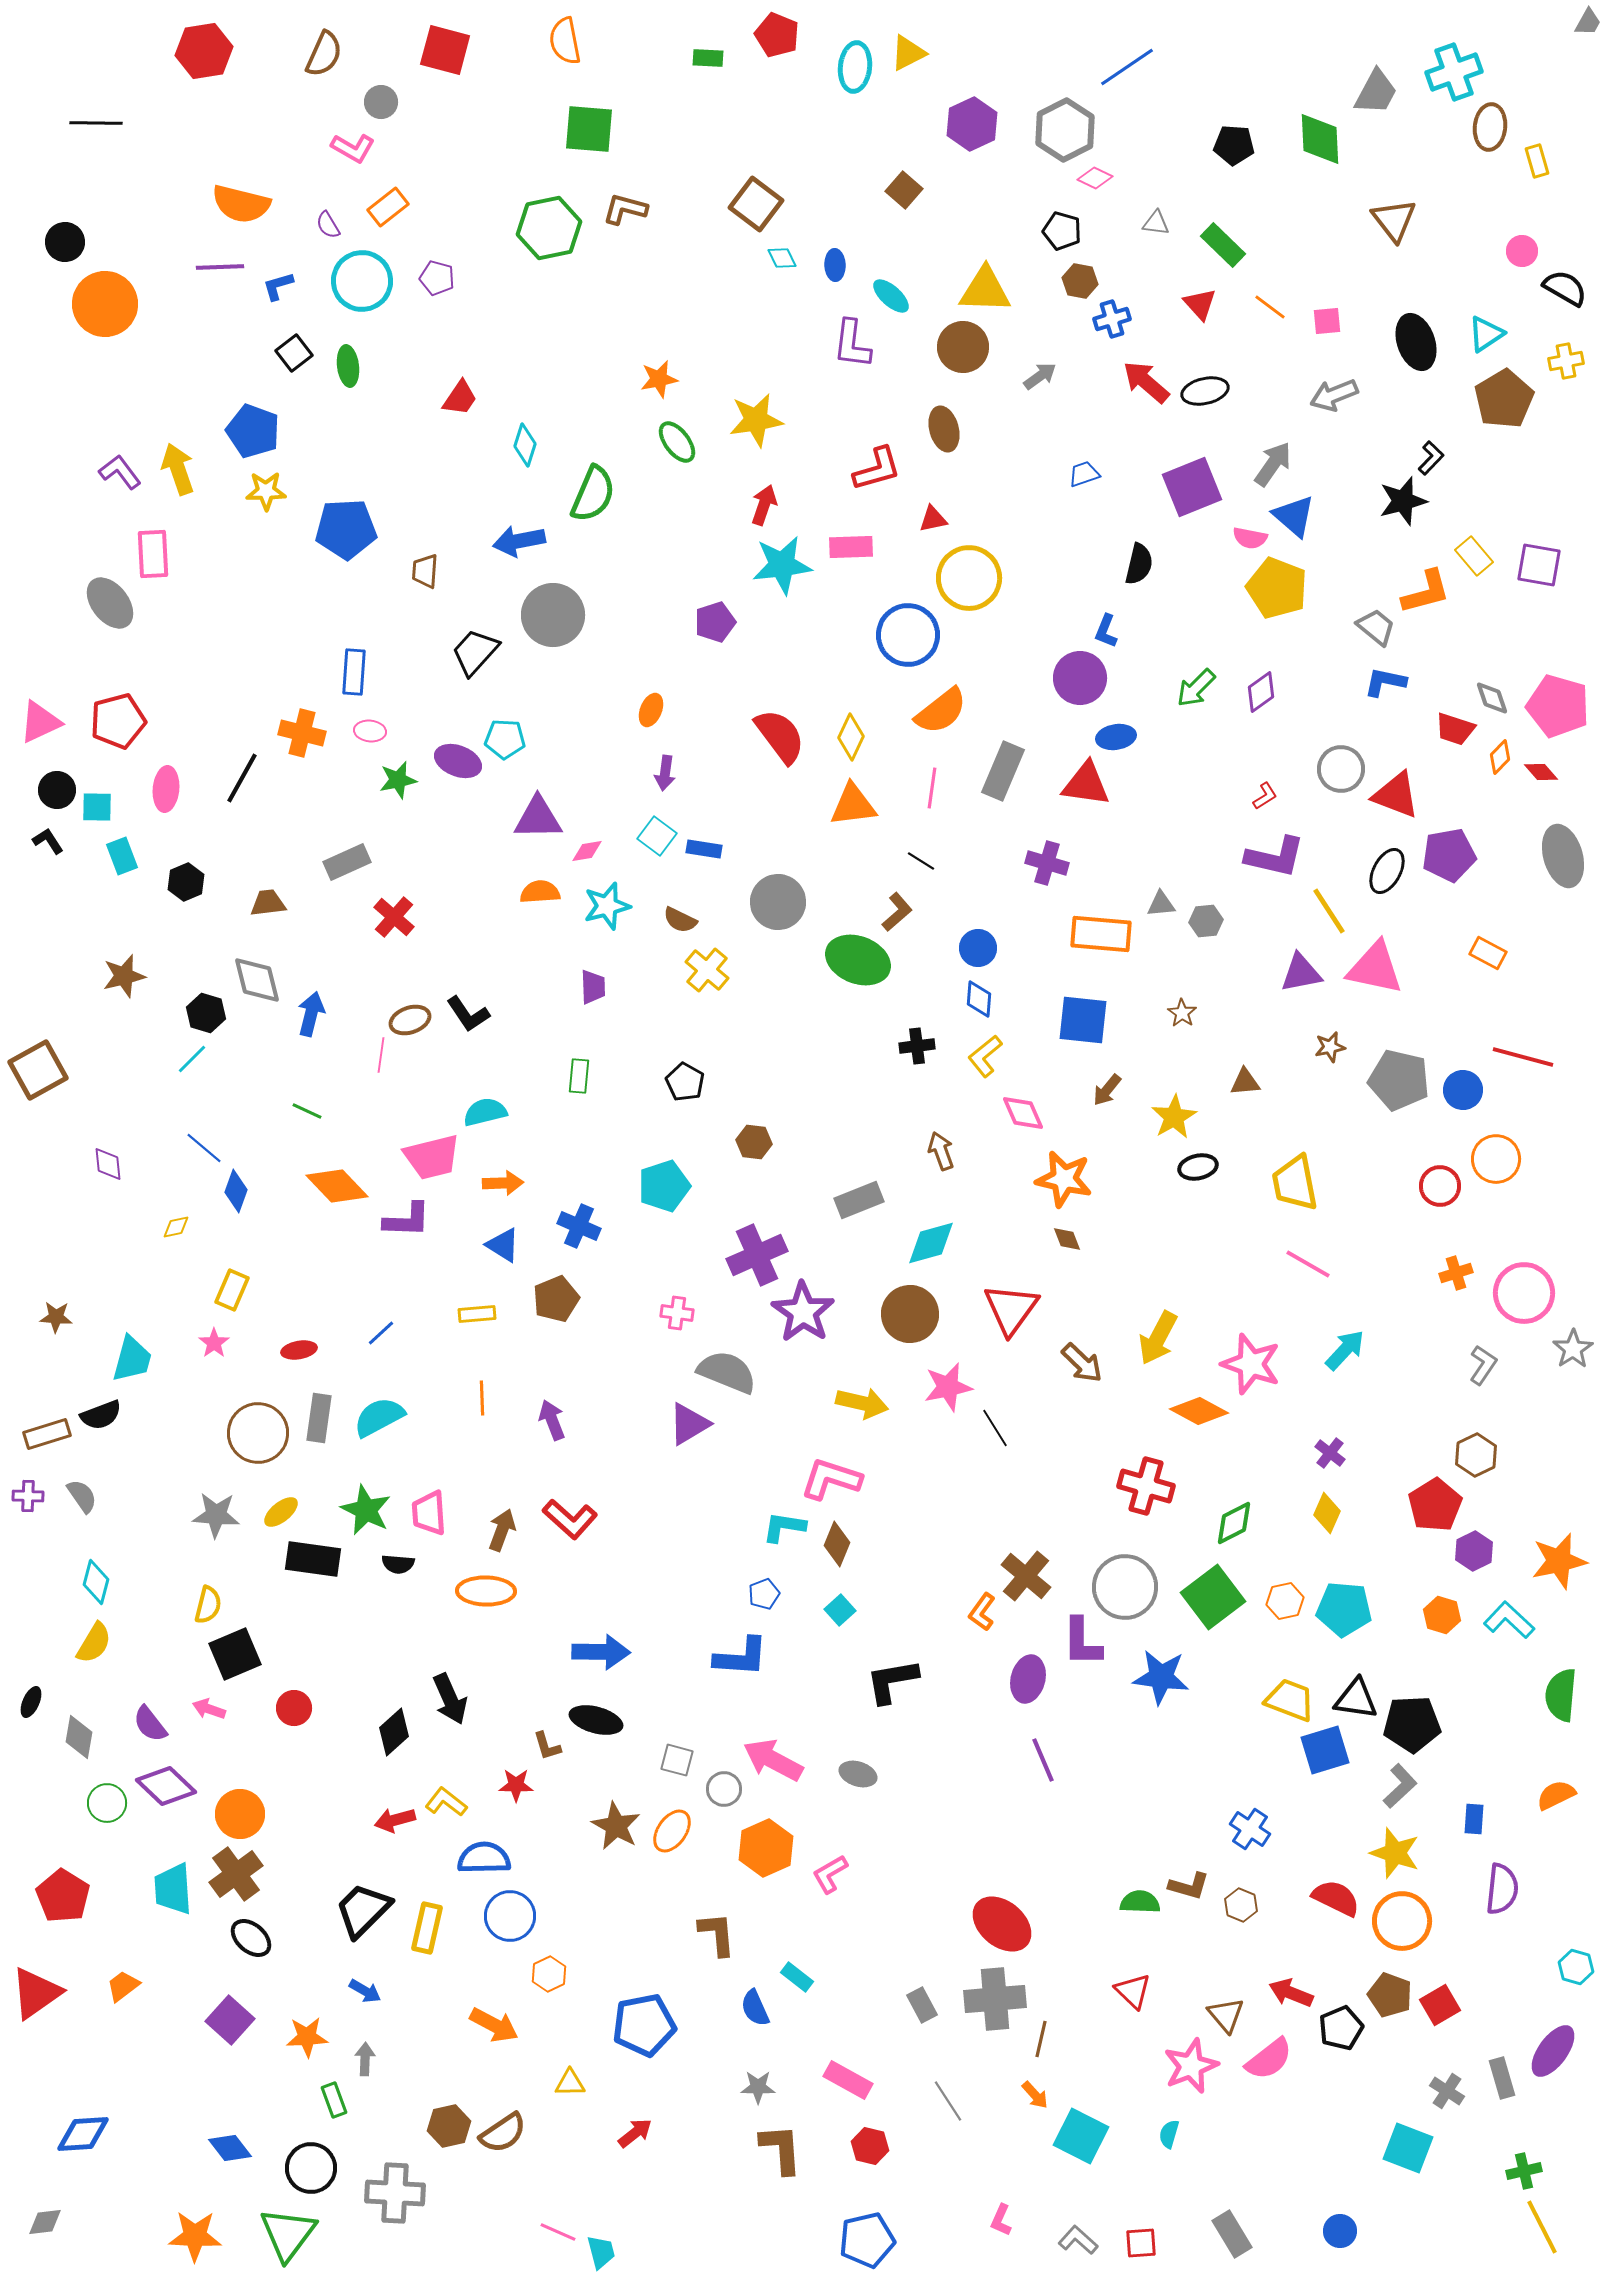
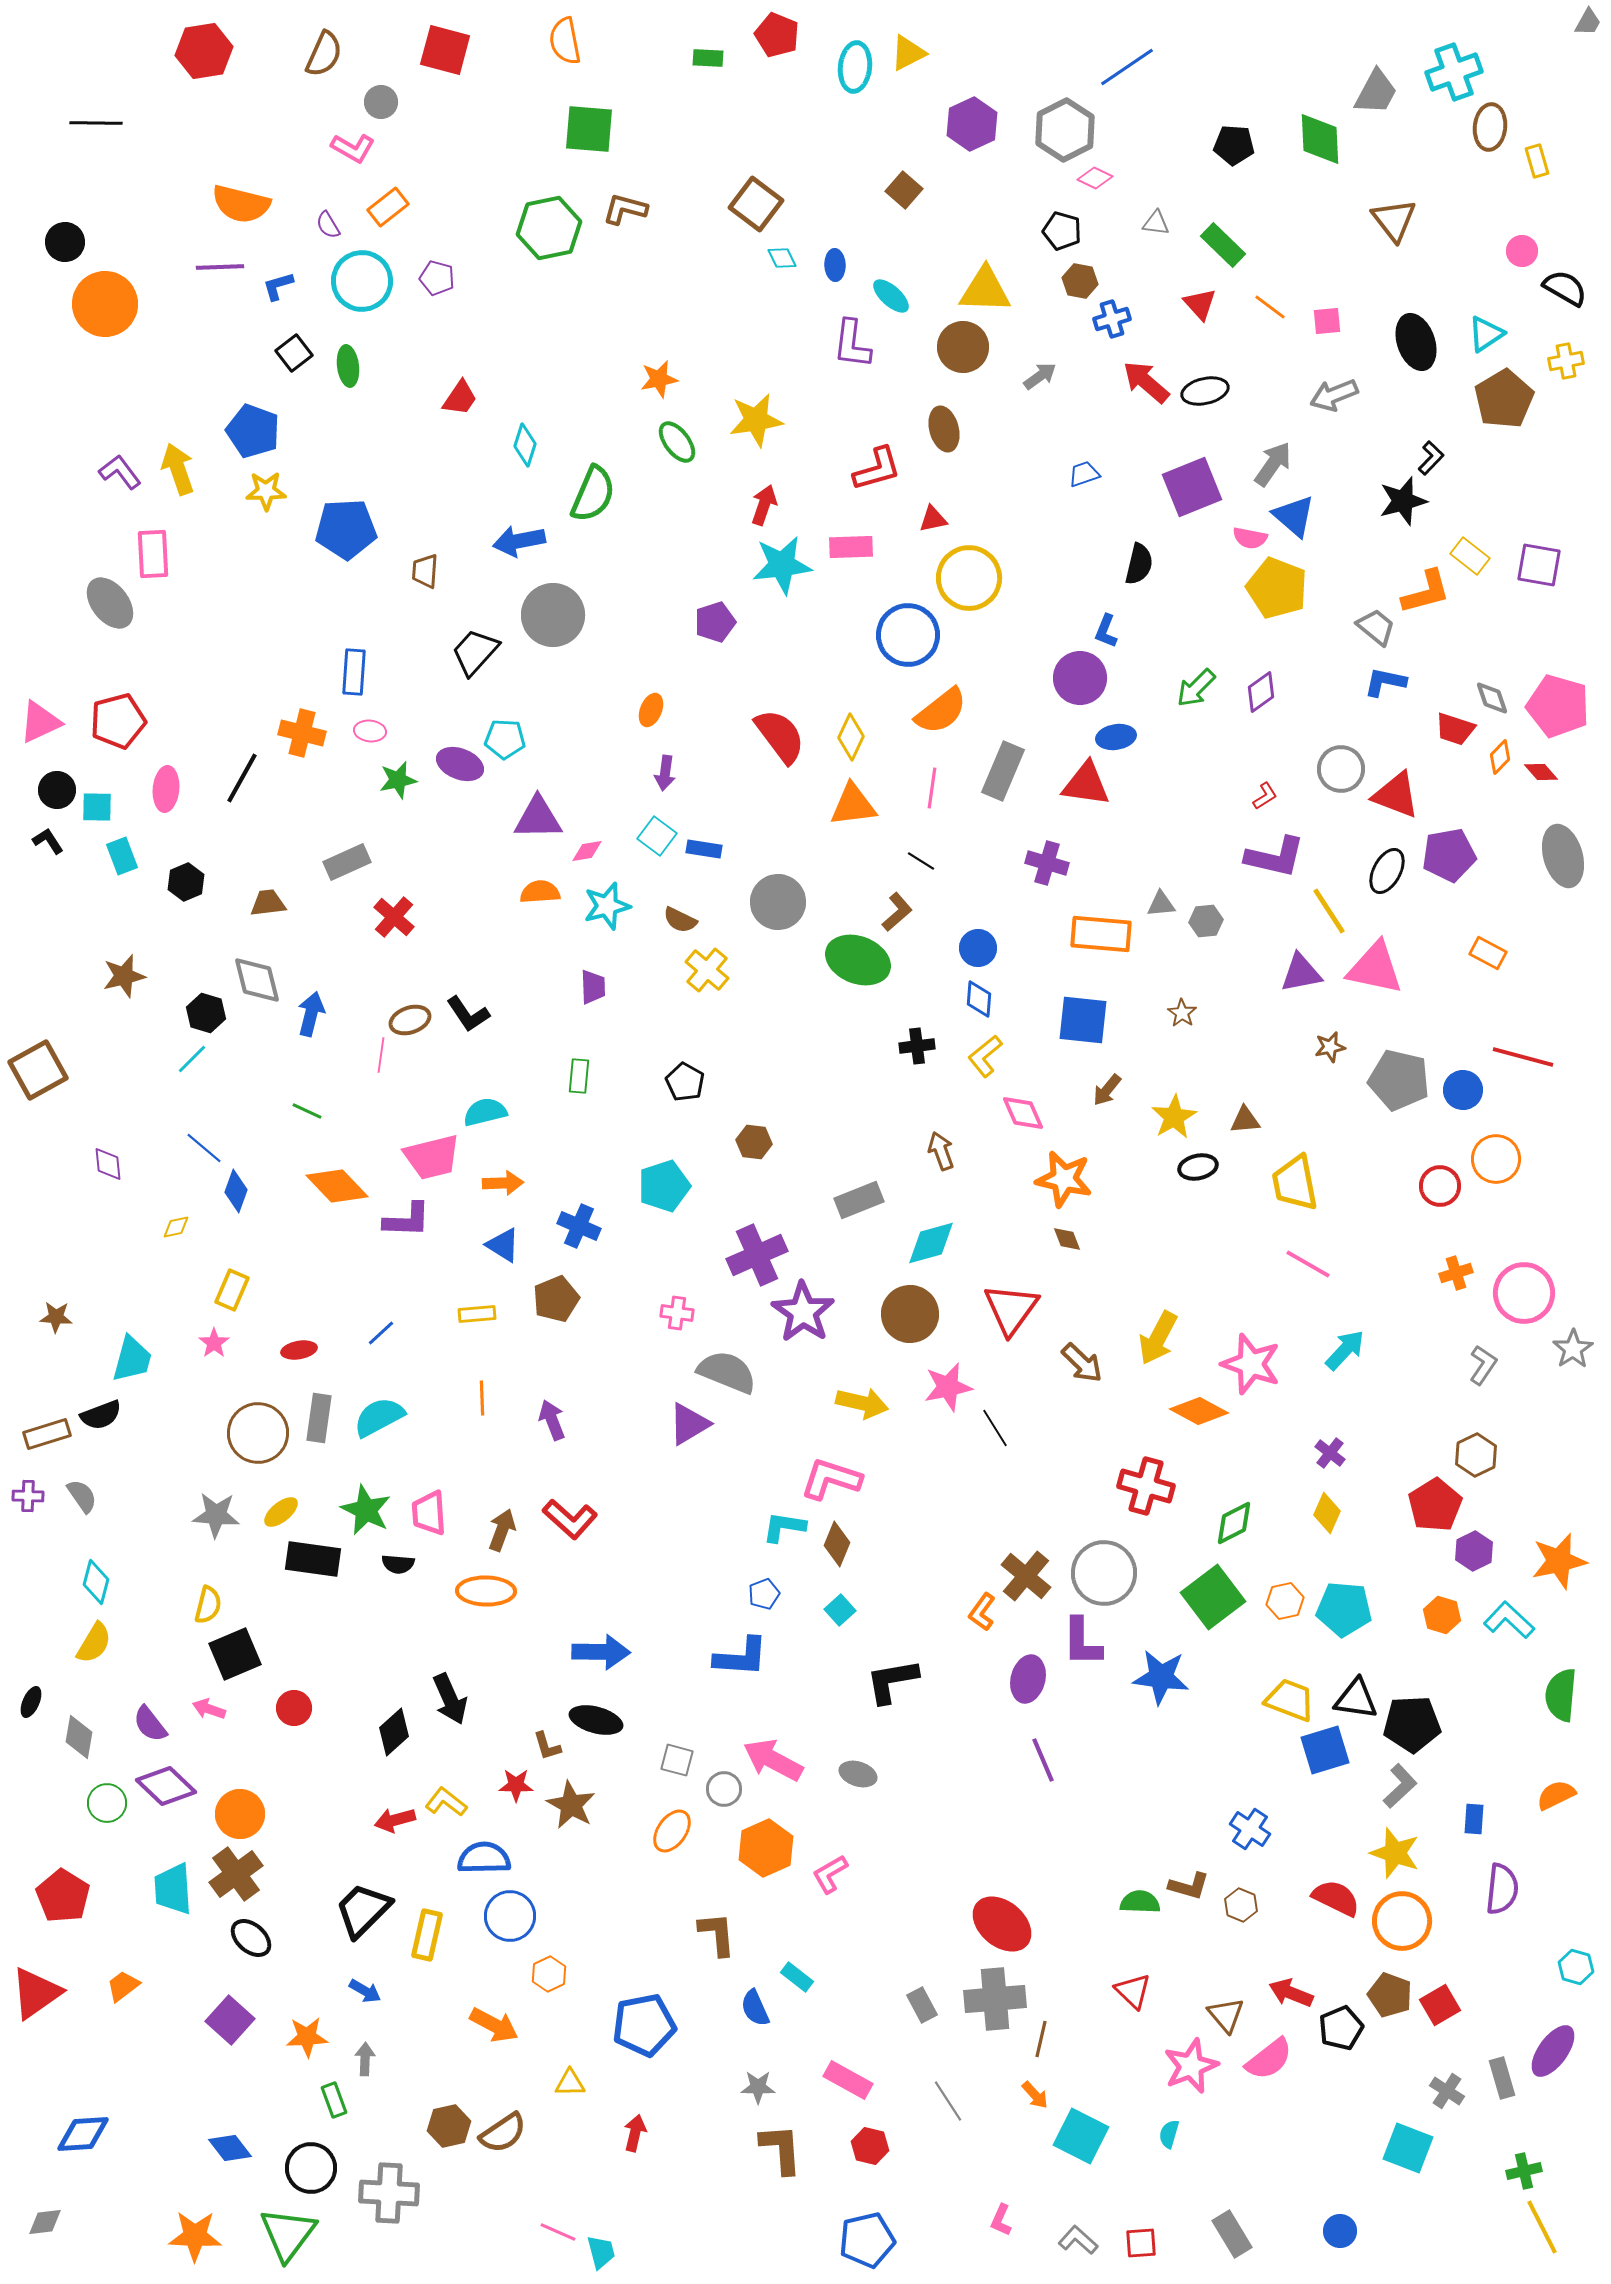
yellow rectangle at (1474, 556): moved 4 px left; rotated 12 degrees counterclockwise
purple ellipse at (458, 761): moved 2 px right, 3 px down
brown triangle at (1245, 1082): moved 38 px down
gray circle at (1125, 1587): moved 21 px left, 14 px up
brown star at (616, 1826): moved 45 px left, 21 px up
yellow rectangle at (427, 1928): moved 7 px down
red arrow at (635, 2133): rotated 39 degrees counterclockwise
gray cross at (395, 2193): moved 6 px left
